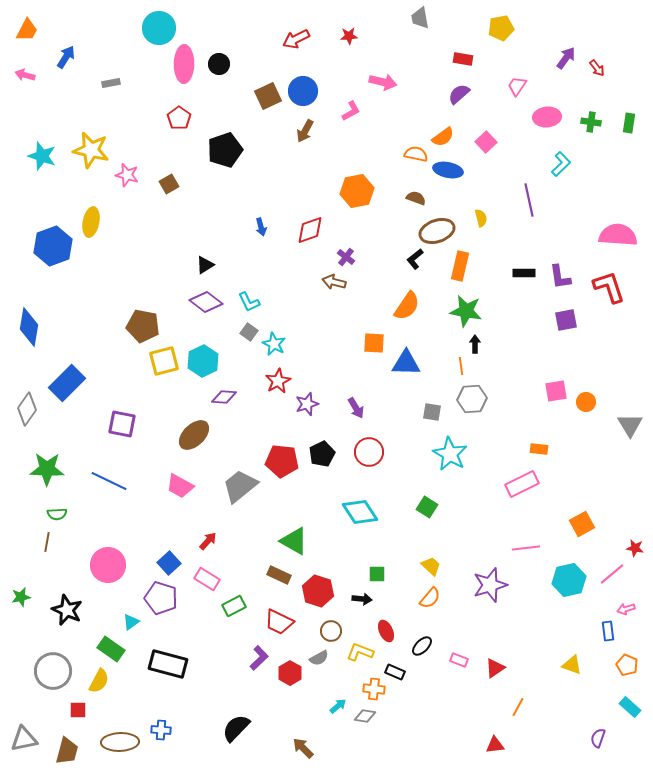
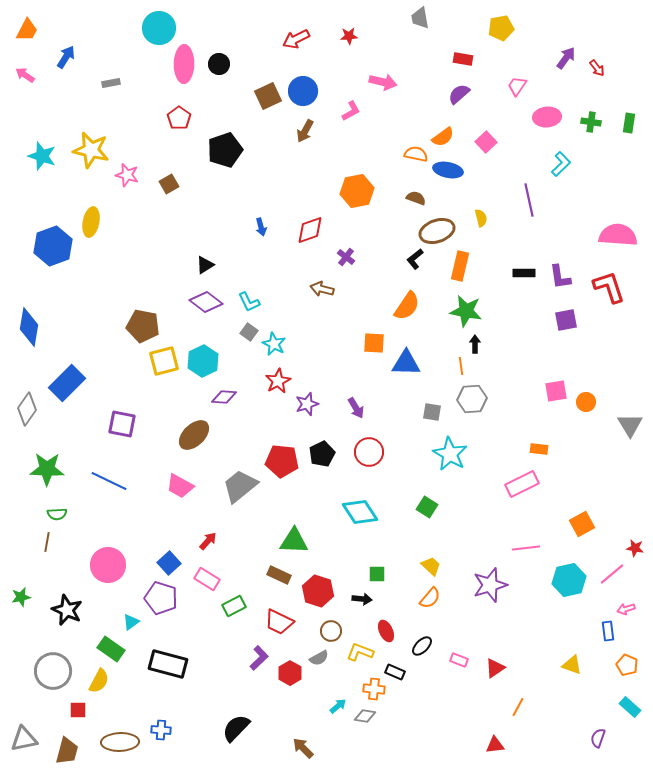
pink arrow at (25, 75): rotated 18 degrees clockwise
brown arrow at (334, 282): moved 12 px left, 7 px down
green triangle at (294, 541): rotated 28 degrees counterclockwise
